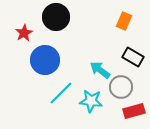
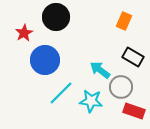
red rectangle: rotated 35 degrees clockwise
